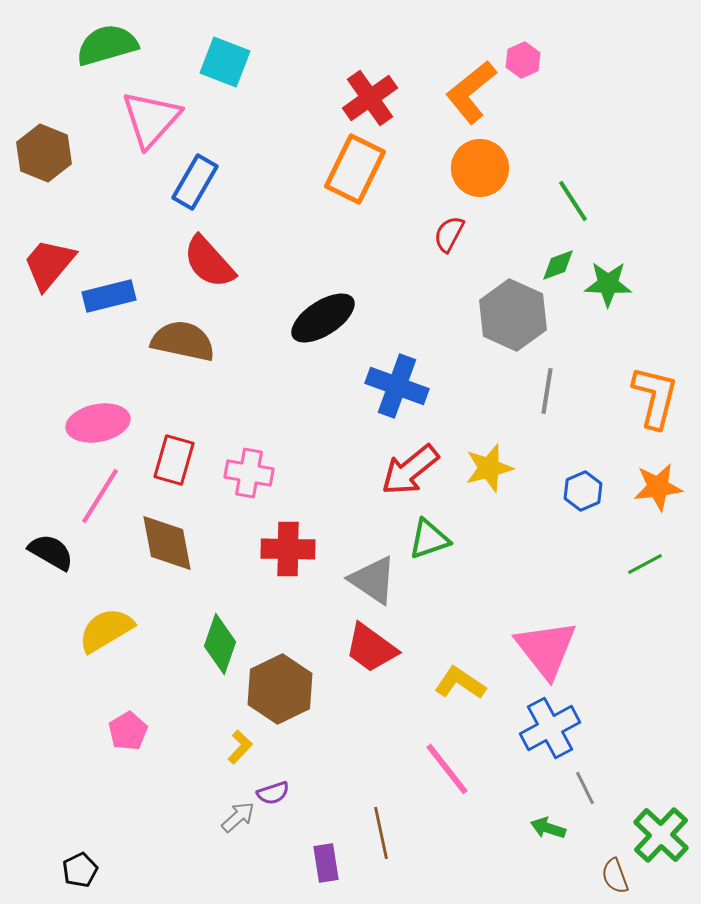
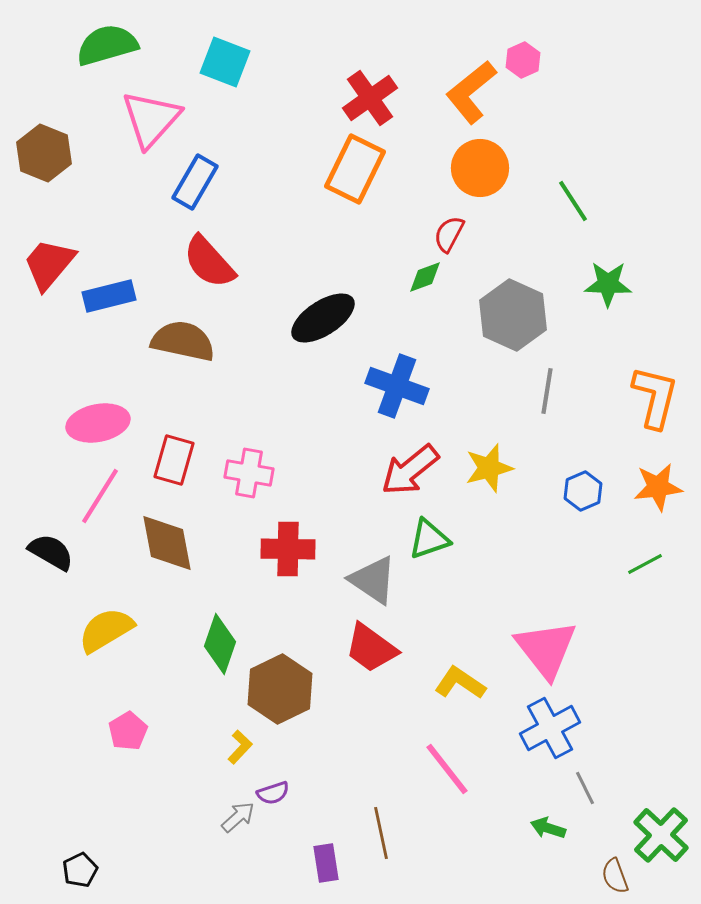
green diamond at (558, 265): moved 133 px left, 12 px down
